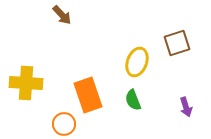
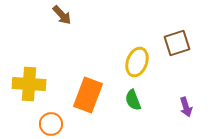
yellow cross: moved 3 px right, 1 px down
orange rectangle: rotated 40 degrees clockwise
orange circle: moved 13 px left
